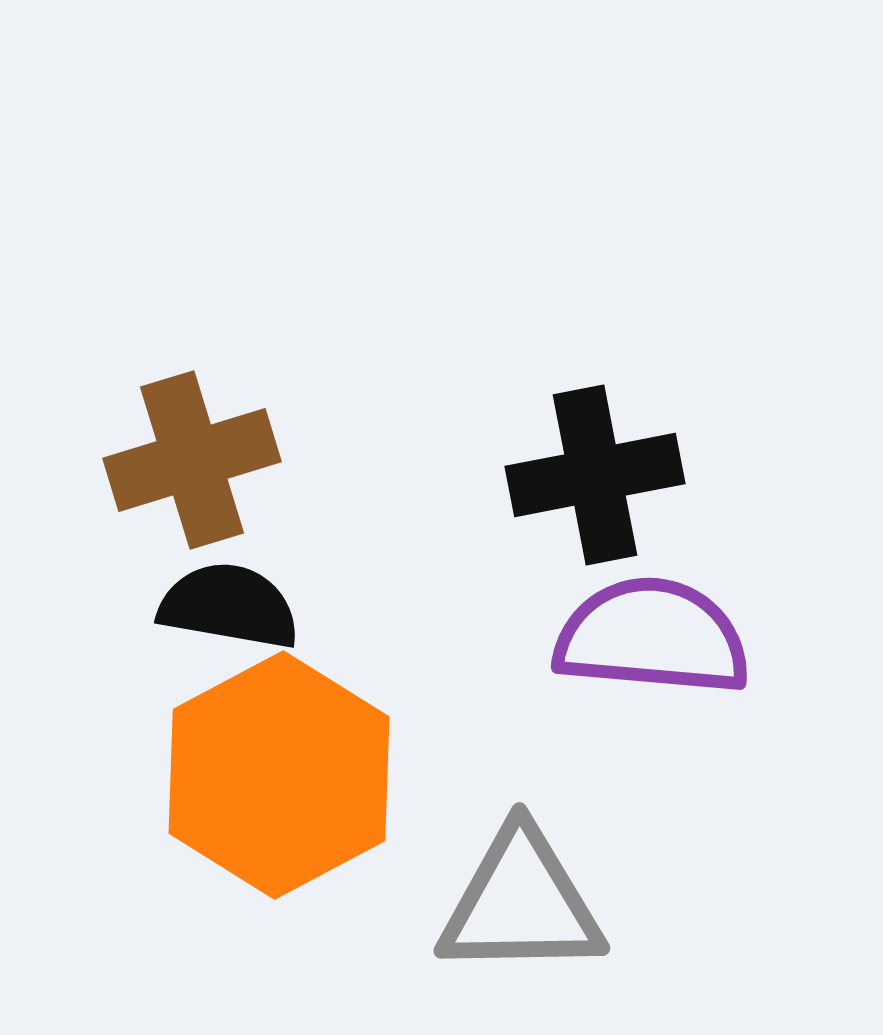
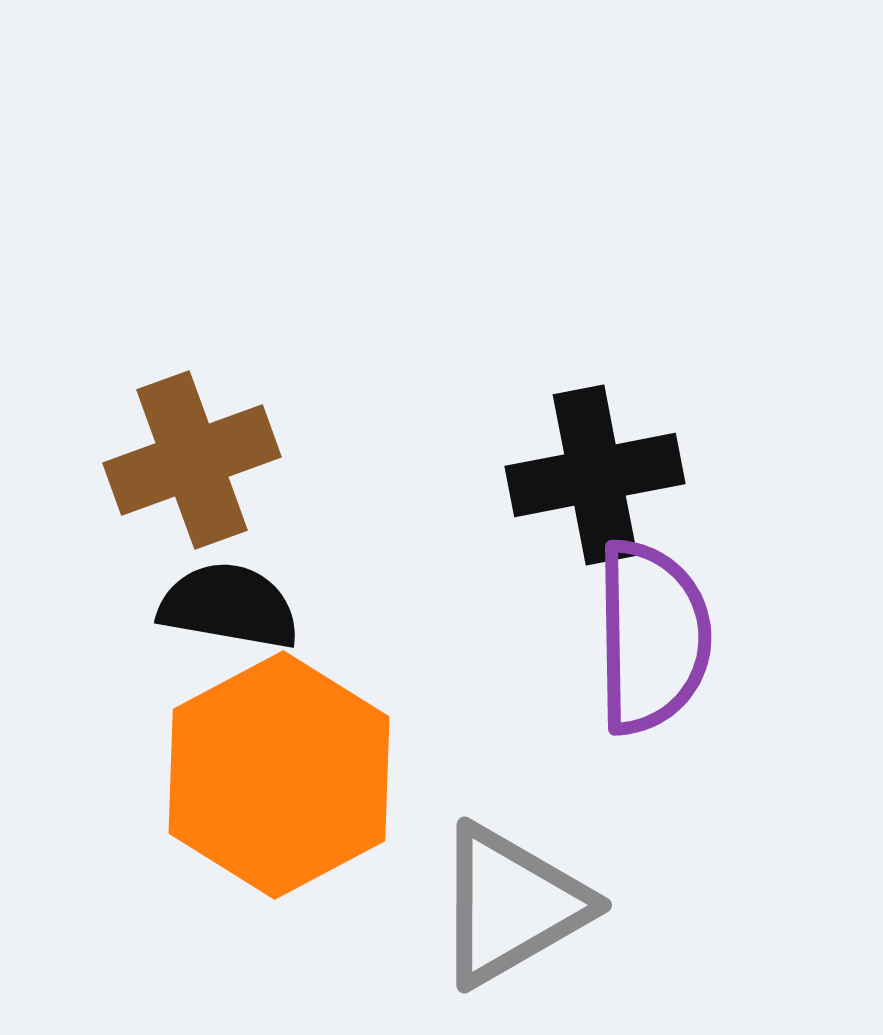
brown cross: rotated 3 degrees counterclockwise
purple semicircle: rotated 84 degrees clockwise
gray triangle: moved 10 px left, 2 px down; rotated 29 degrees counterclockwise
